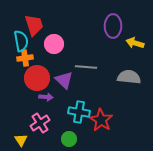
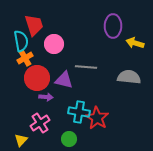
orange cross: rotated 21 degrees counterclockwise
purple triangle: rotated 30 degrees counterclockwise
red star: moved 4 px left, 2 px up
yellow triangle: rotated 16 degrees clockwise
